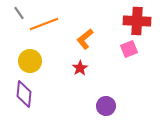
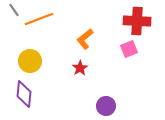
gray line: moved 5 px left, 3 px up
orange line: moved 5 px left, 5 px up
